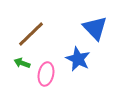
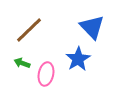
blue triangle: moved 3 px left, 1 px up
brown line: moved 2 px left, 4 px up
blue star: rotated 15 degrees clockwise
